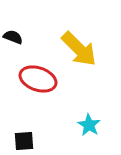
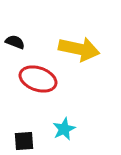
black semicircle: moved 2 px right, 5 px down
yellow arrow: rotated 33 degrees counterclockwise
cyan star: moved 25 px left, 4 px down; rotated 15 degrees clockwise
